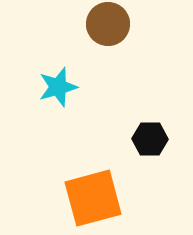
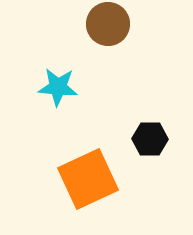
cyan star: rotated 21 degrees clockwise
orange square: moved 5 px left, 19 px up; rotated 10 degrees counterclockwise
